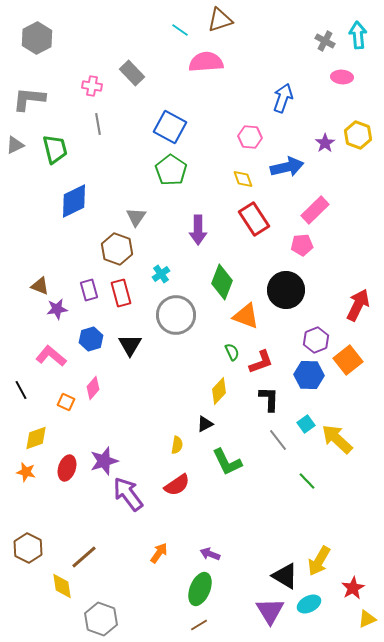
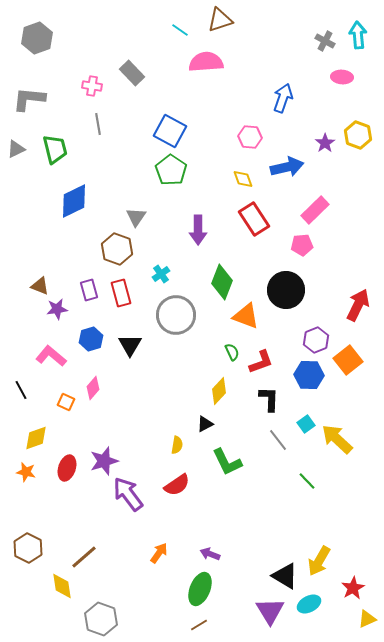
gray hexagon at (37, 38): rotated 8 degrees clockwise
blue square at (170, 127): moved 4 px down
gray triangle at (15, 145): moved 1 px right, 4 px down
